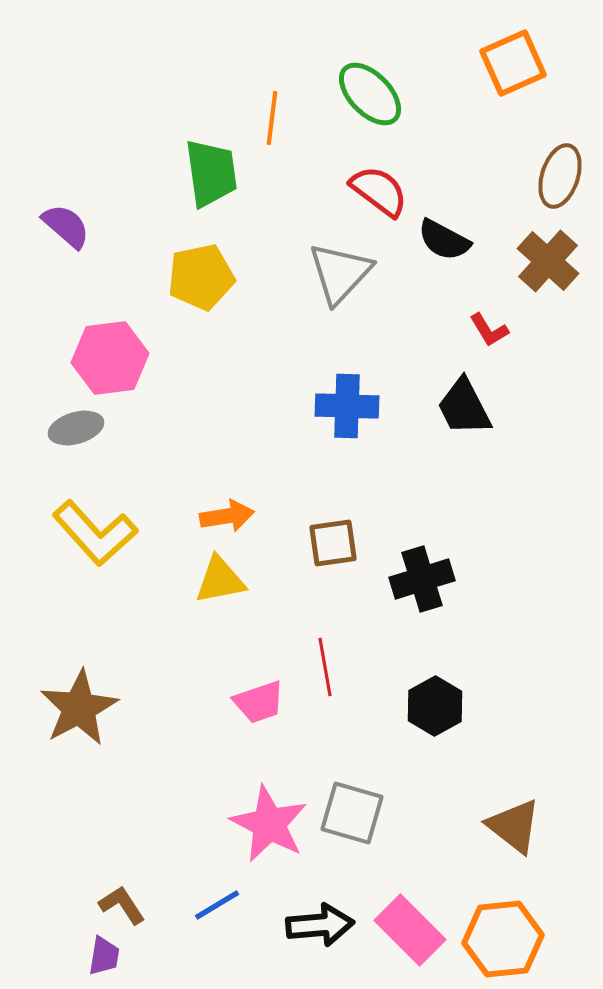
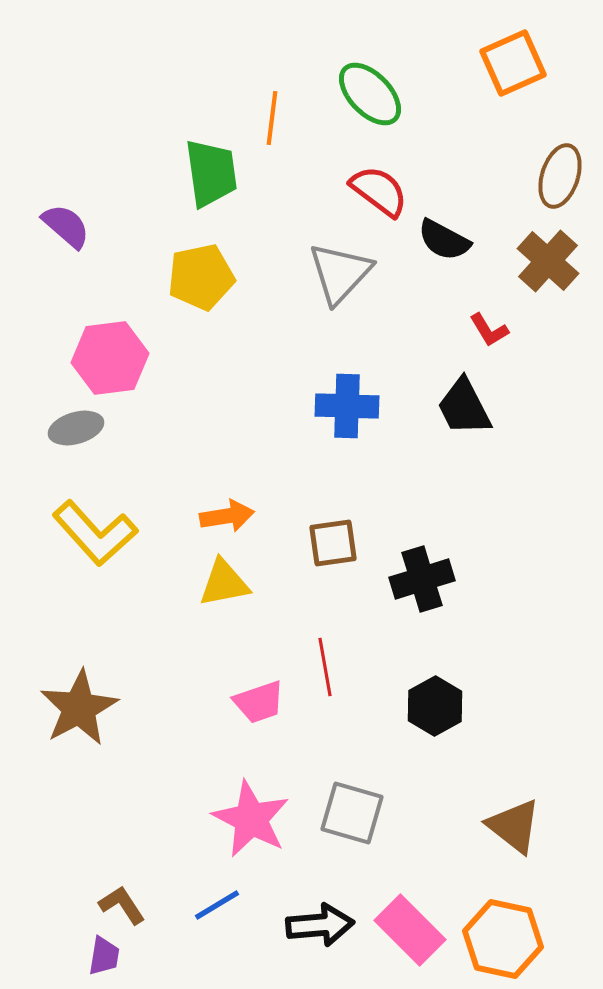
yellow triangle: moved 4 px right, 3 px down
pink star: moved 18 px left, 5 px up
orange hexagon: rotated 18 degrees clockwise
